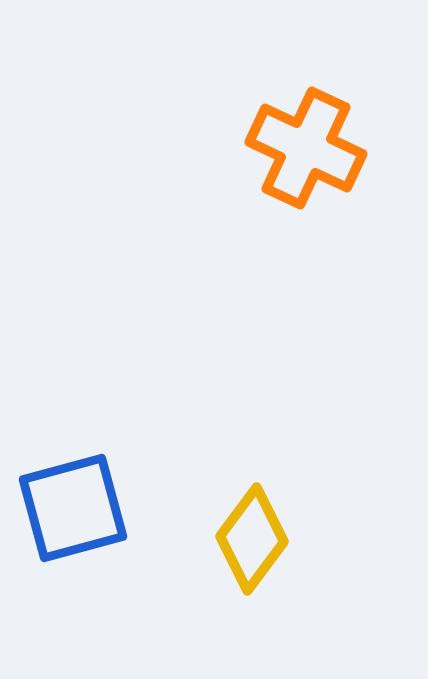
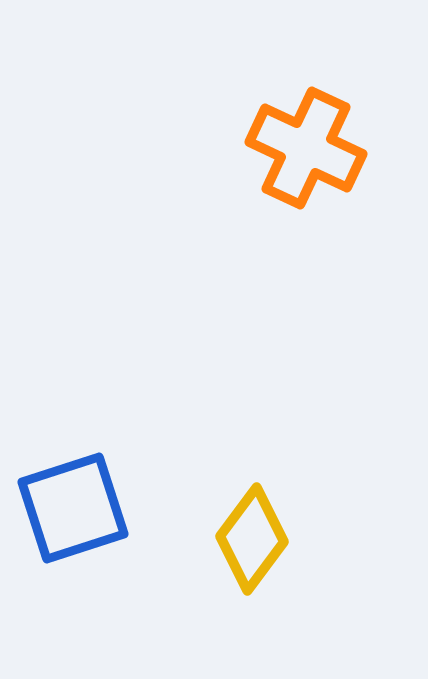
blue square: rotated 3 degrees counterclockwise
